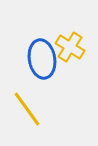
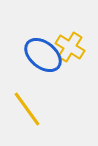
blue ellipse: moved 1 px right, 4 px up; rotated 42 degrees counterclockwise
